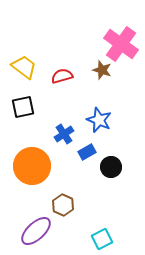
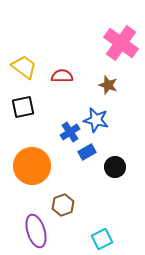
pink cross: moved 1 px up
brown star: moved 6 px right, 15 px down
red semicircle: rotated 15 degrees clockwise
blue star: moved 3 px left; rotated 10 degrees counterclockwise
blue cross: moved 6 px right, 2 px up
black circle: moved 4 px right
brown hexagon: rotated 15 degrees clockwise
purple ellipse: rotated 64 degrees counterclockwise
